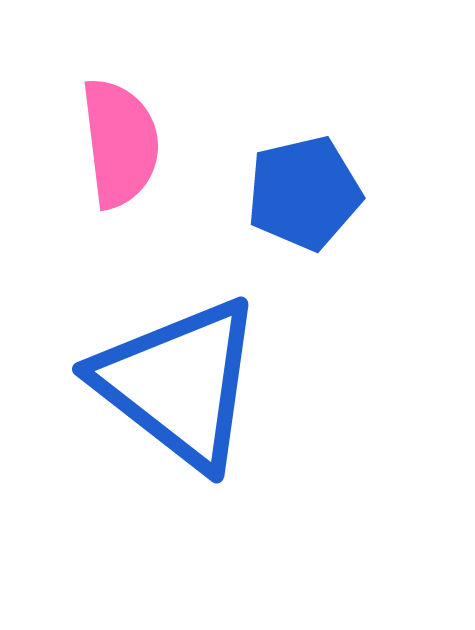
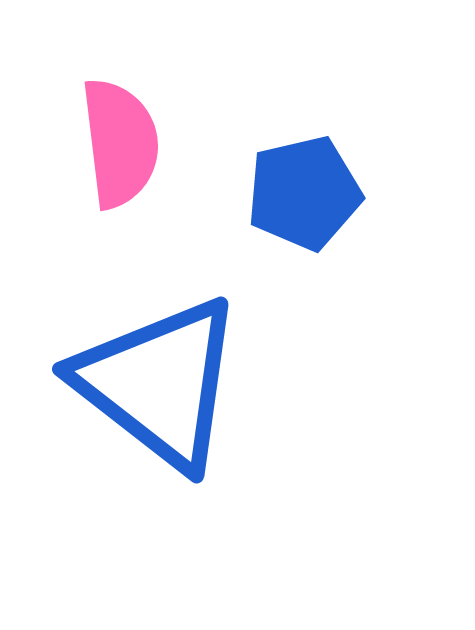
blue triangle: moved 20 px left
